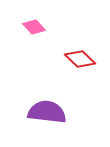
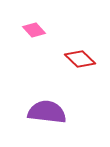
pink diamond: moved 3 px down
